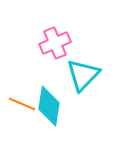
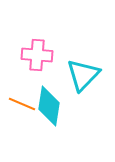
pink cross: moved 18 px left, 12 px down; rotated 28 degrees clockwise
